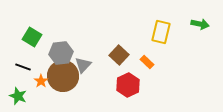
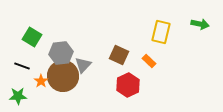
brown square: rotated 18 degrees counterclockwise
orange rectangle: moved 2 px right, 1 px up
black line: moved 1 px left, 1 px up
green star: rotated 24 degrees counterclockwise
